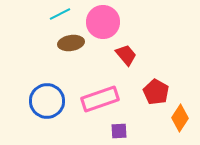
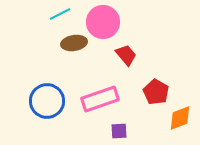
brown ellipse: moved 3 px right
orange diamond: rotated 36 degrees clockwise
